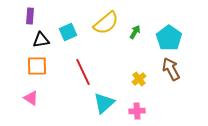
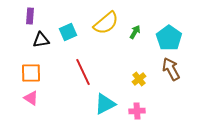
orange square: moved 6 px left, 7 px down
cyan triangle: moved 1 px right, 1 px down; rotated 15 degrees clockwise
